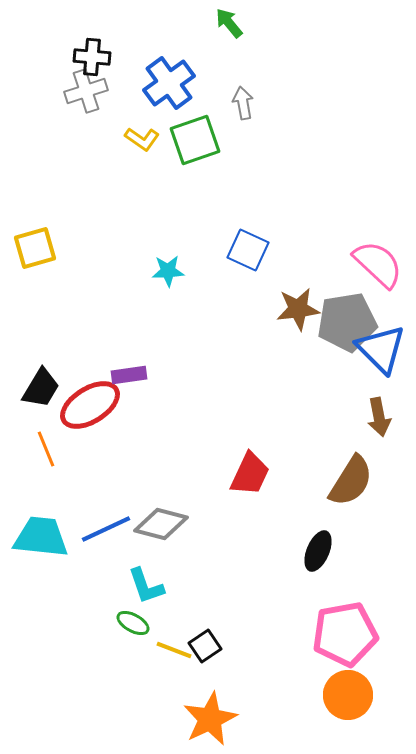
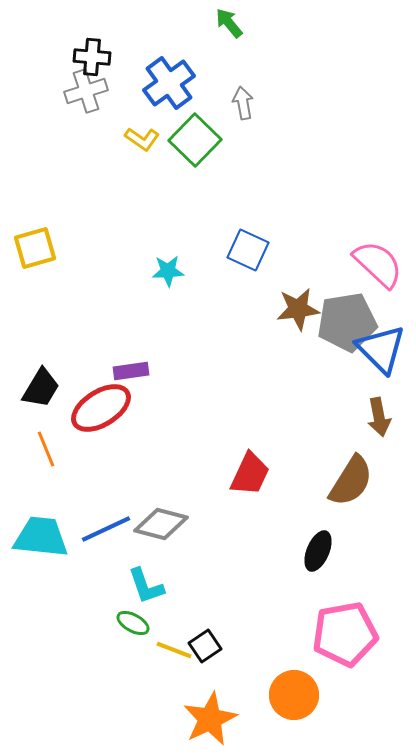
green square: rotated 27 degrees counterclockwise
purple rectangle: moved 2 px right, 4 px up
red ellipse: moved 11 px right, 3 px down
orange circle: moved 54 px left
